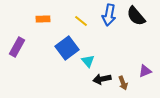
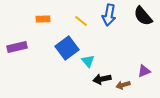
black semicircle: moved 7 px right
purple rectangle: rotated 48 degrees clockwise
purple triangle: moved 1 px left
brown arrow: moved 2 px down; rotated 96 degrees clockwise
